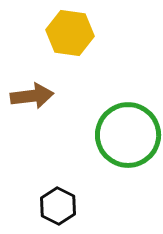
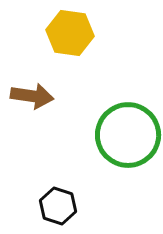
brown arrow: rotated 15 degrees clockwise
black hexagon: rotated 9 degrees counterclockwise
